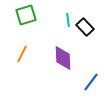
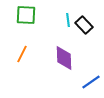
green square: rotated 20 degrees clockwise
black rectangle: moved 1 px left, 2 px up
purple diamond: moved 1 px right
blue line: rotated 18 degrees clockwise
